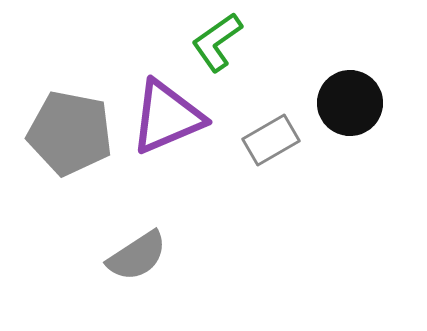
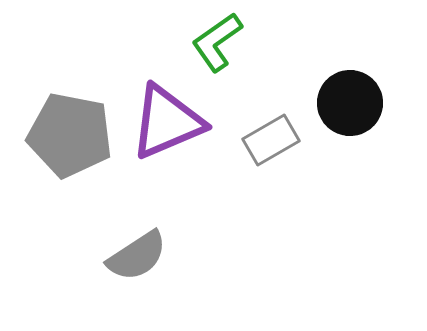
purple triangle: moved 5 px down
gray pentagon: moved 2 px down
